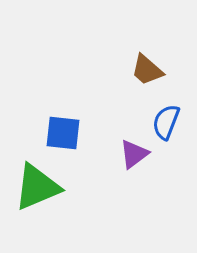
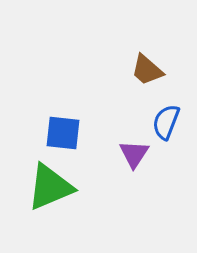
purple triangle: rotated 20 degrees counterclockwise
green triangle: moved 13 px right
